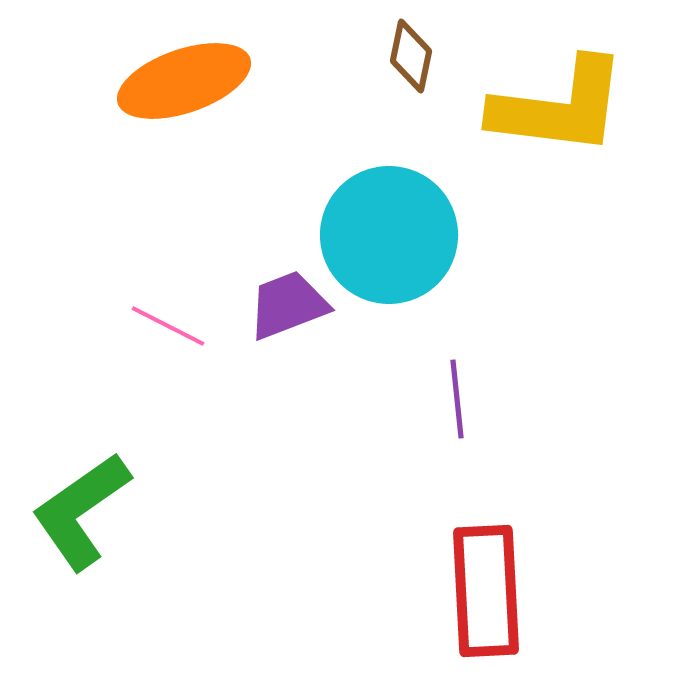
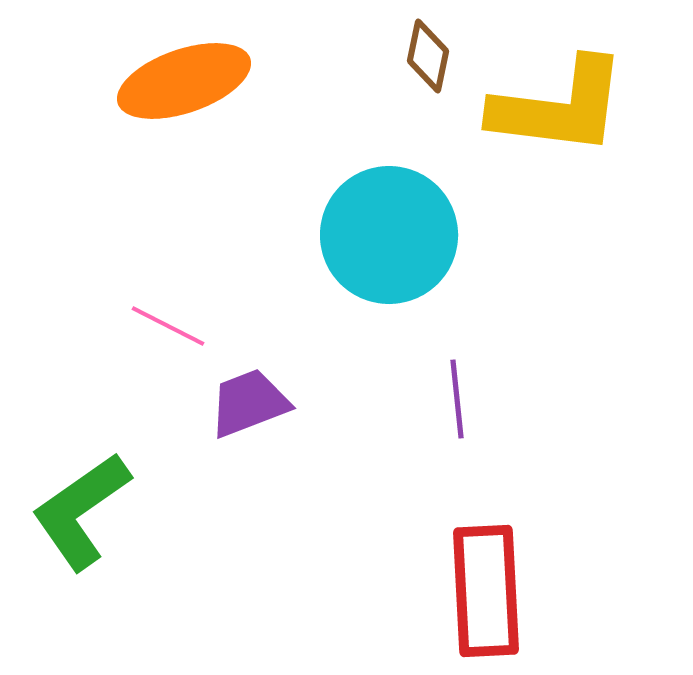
brown diamond: moved 17 px right
purple trapezoid: moved 39 px left, 98 px down
